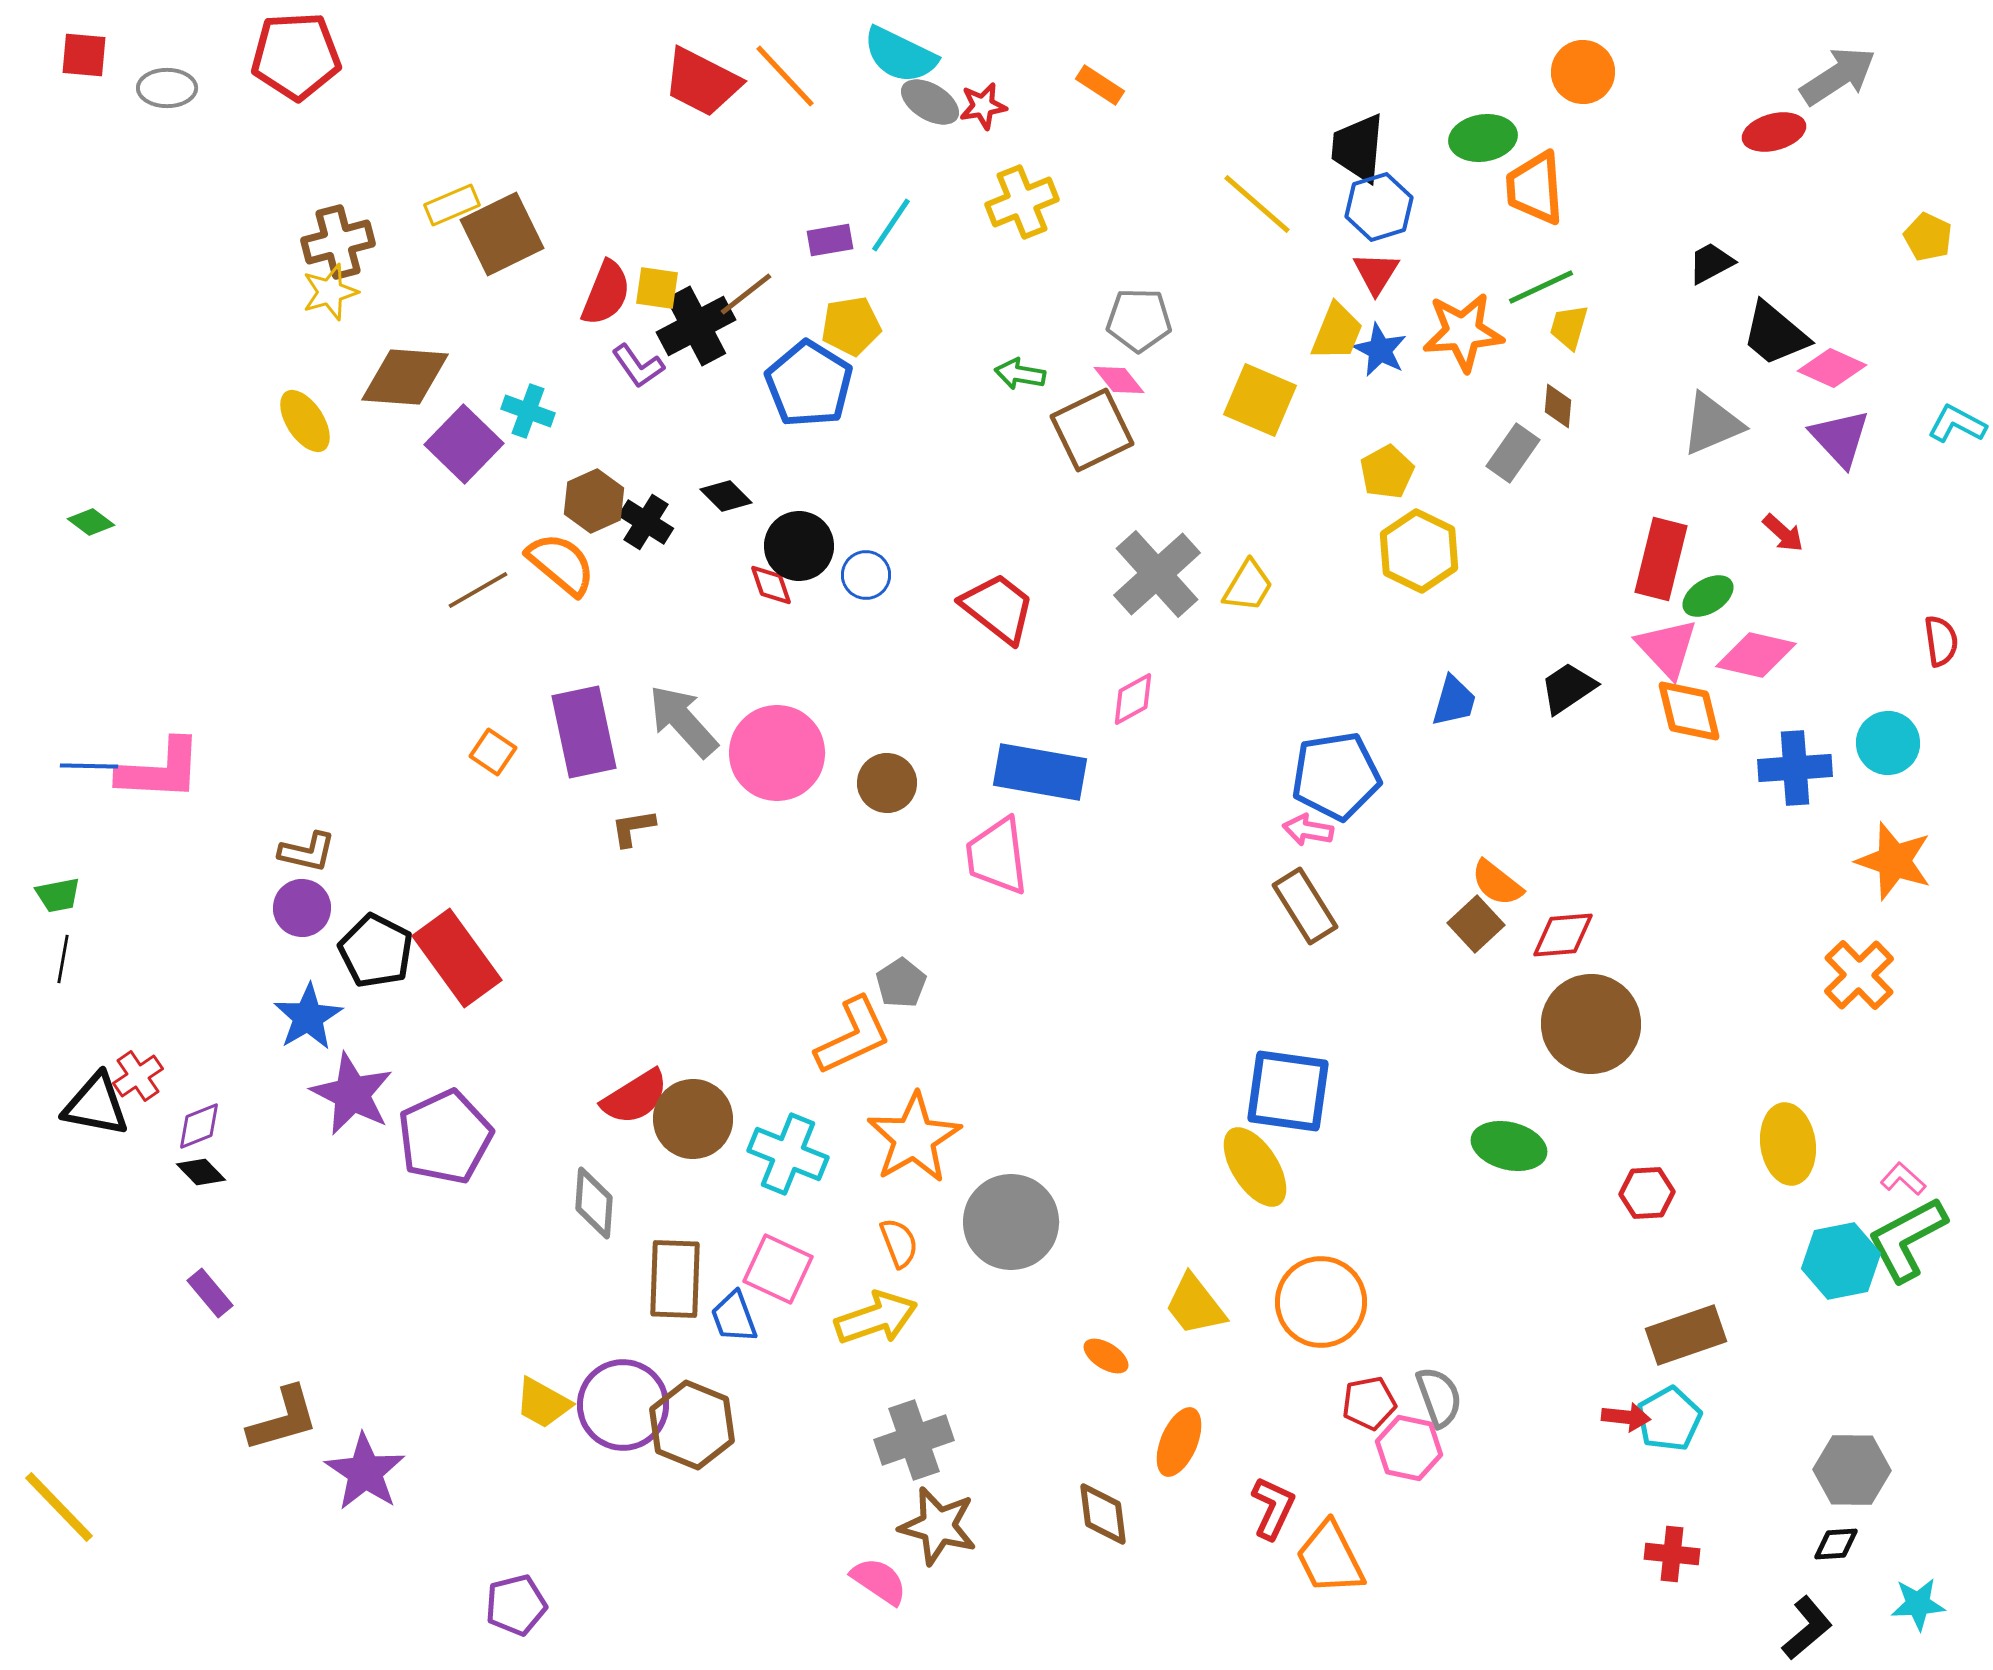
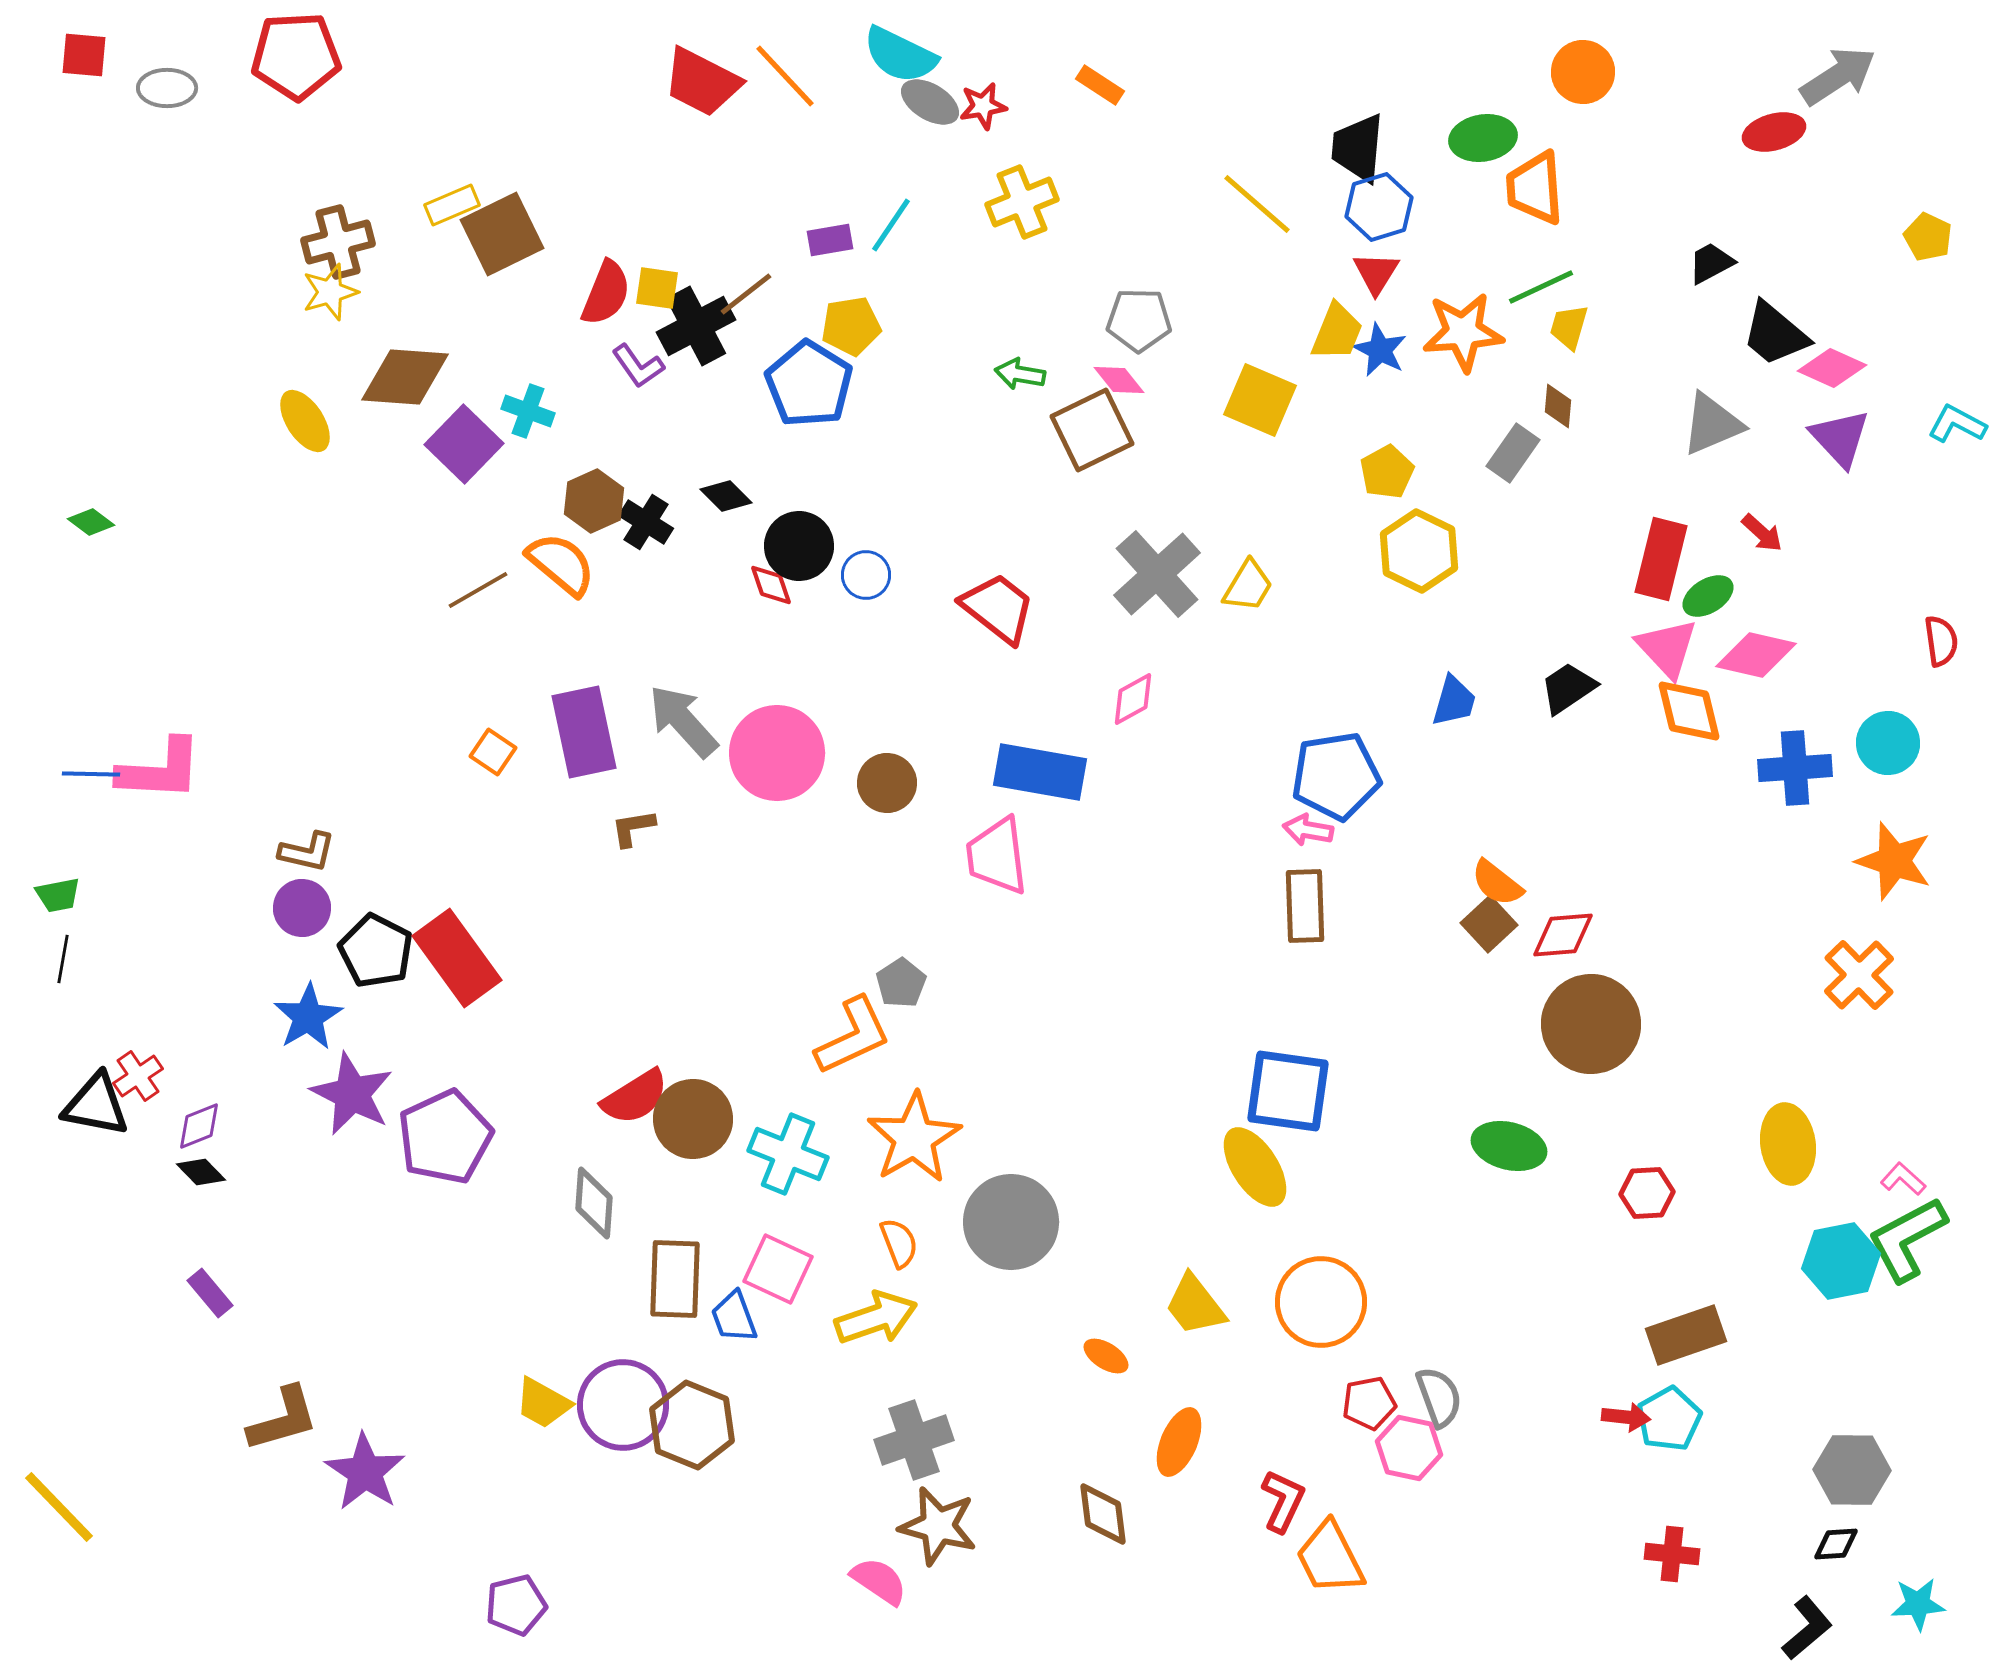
red arrow at (1783, 533): moved 21 px left
blue line at (89, 766): moved 2 px right, 8 px down
brown rectangle at (1305, 906): rotated 30 degrees clockwise
brown square at (1476, 924): moved 13 px right
red L-shape at (1273, 1508): moved 10 px right, 7 px up
